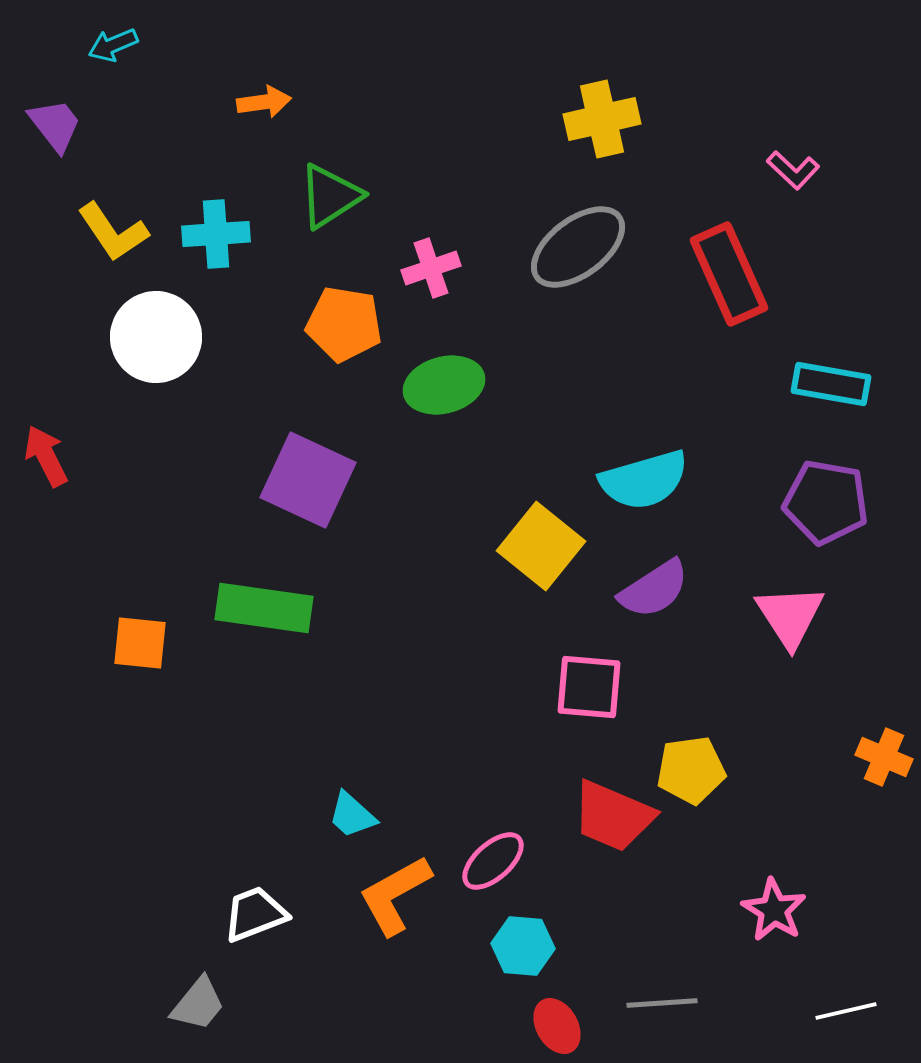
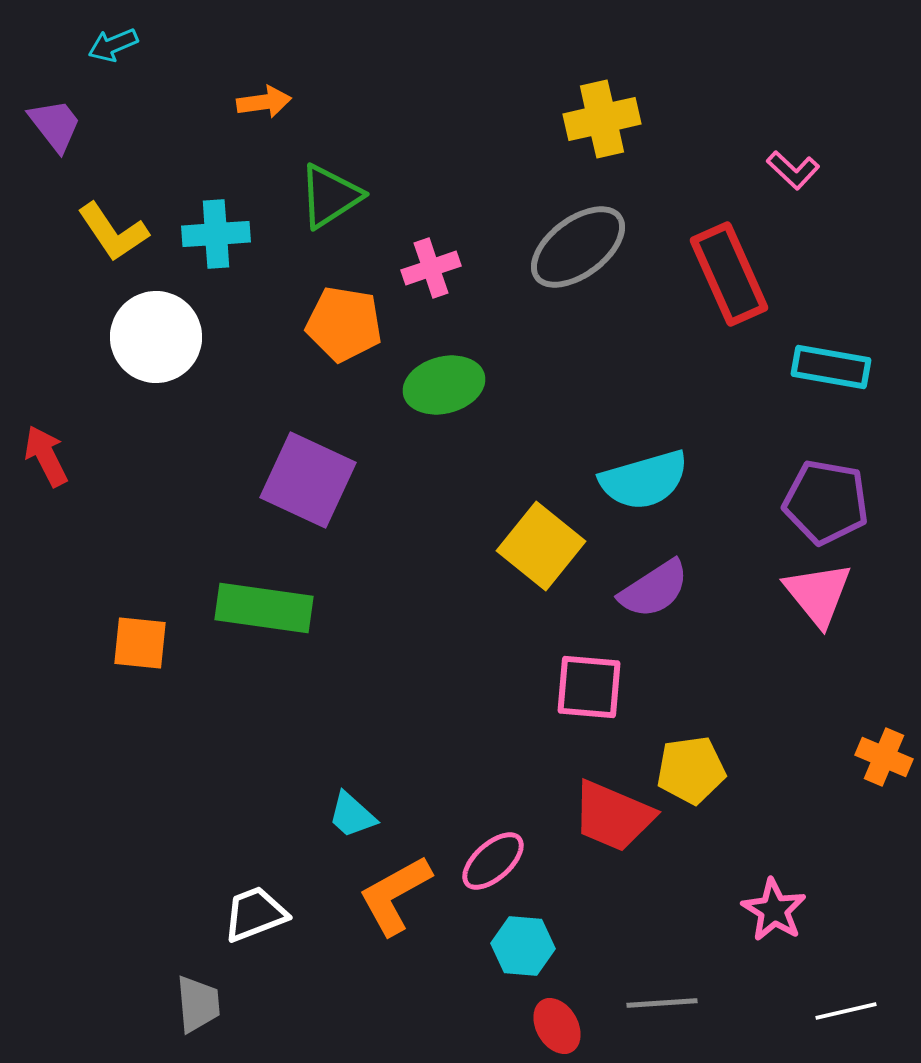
cyan rectangle: moved 17 px up
pink triangle: moved 28 px right, 22 px up; rotated 6 degrees counterclockwise
gray trapezoid: rotated 44 degrees counterclockwise
